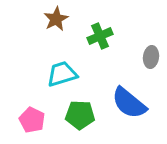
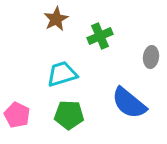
green pentagon: moved 11 px left
pink pentagon: moved 15 px left, 5 px up
